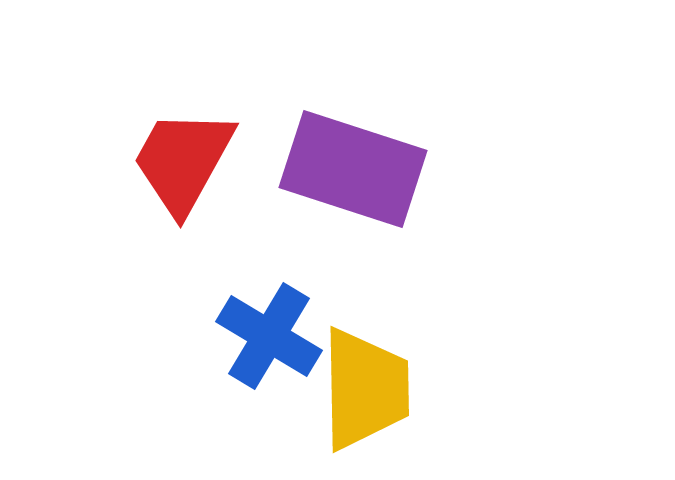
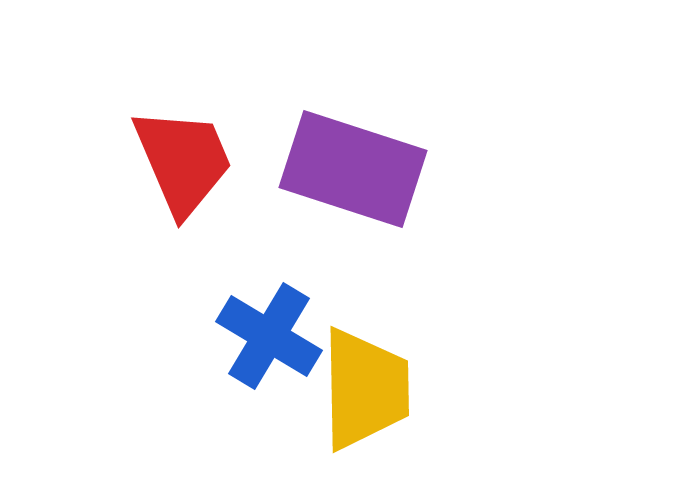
red trapezoid: rotated 128 degrees clockwise
